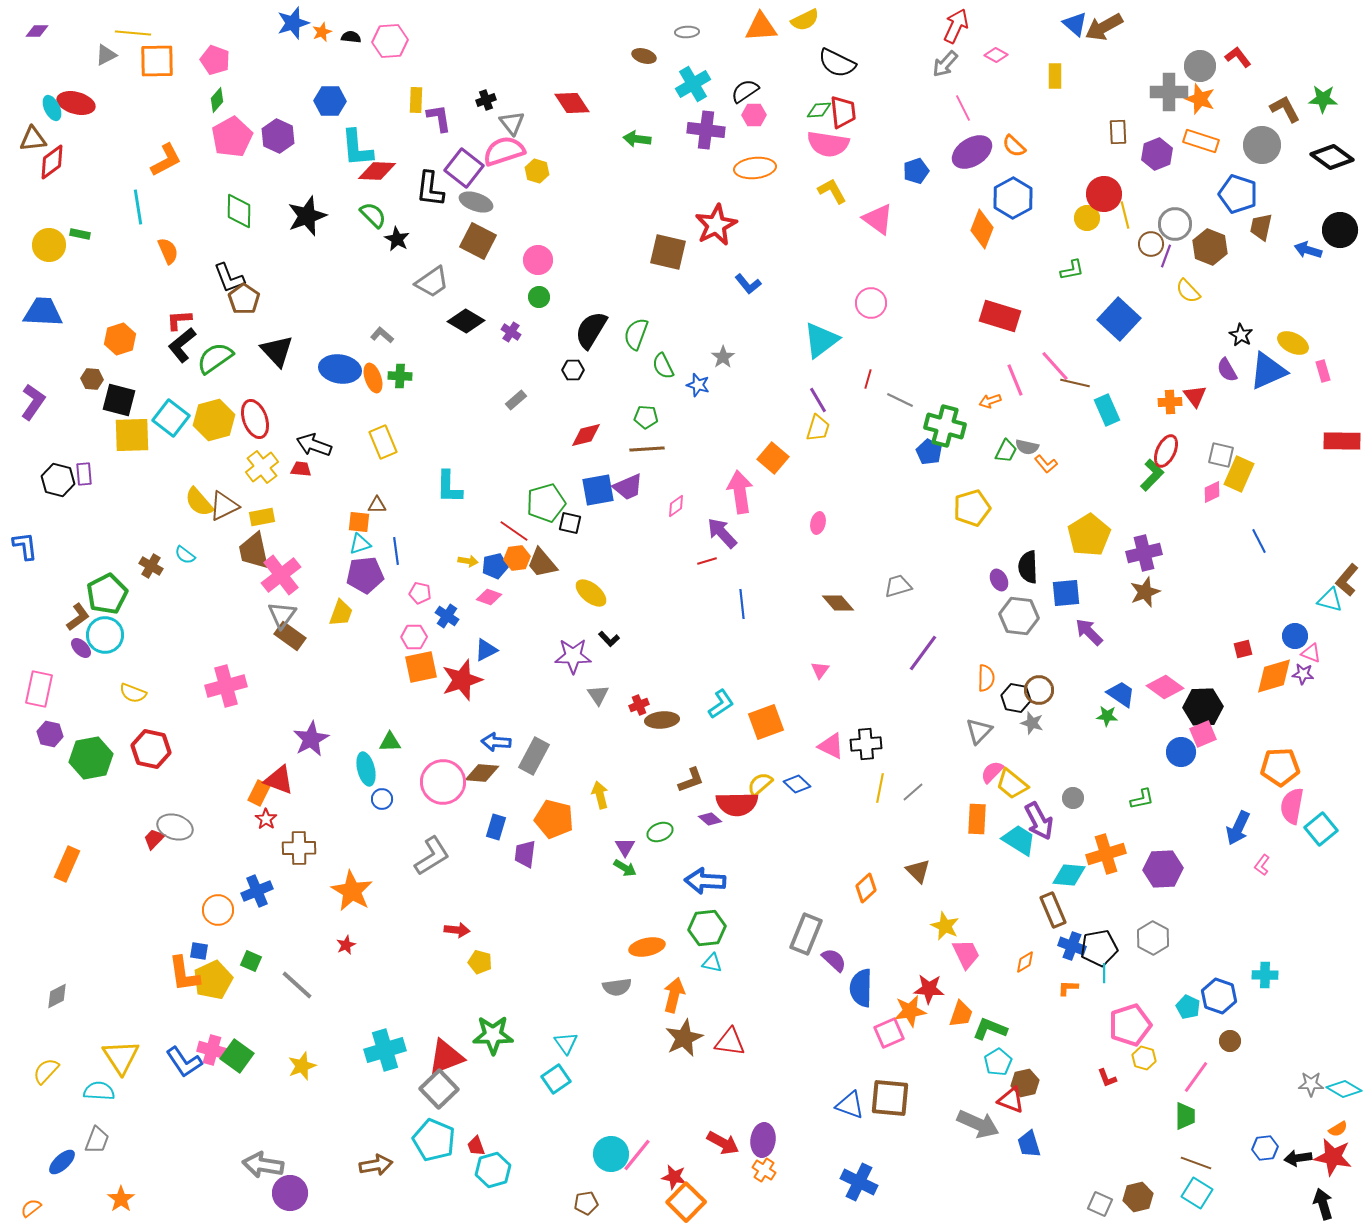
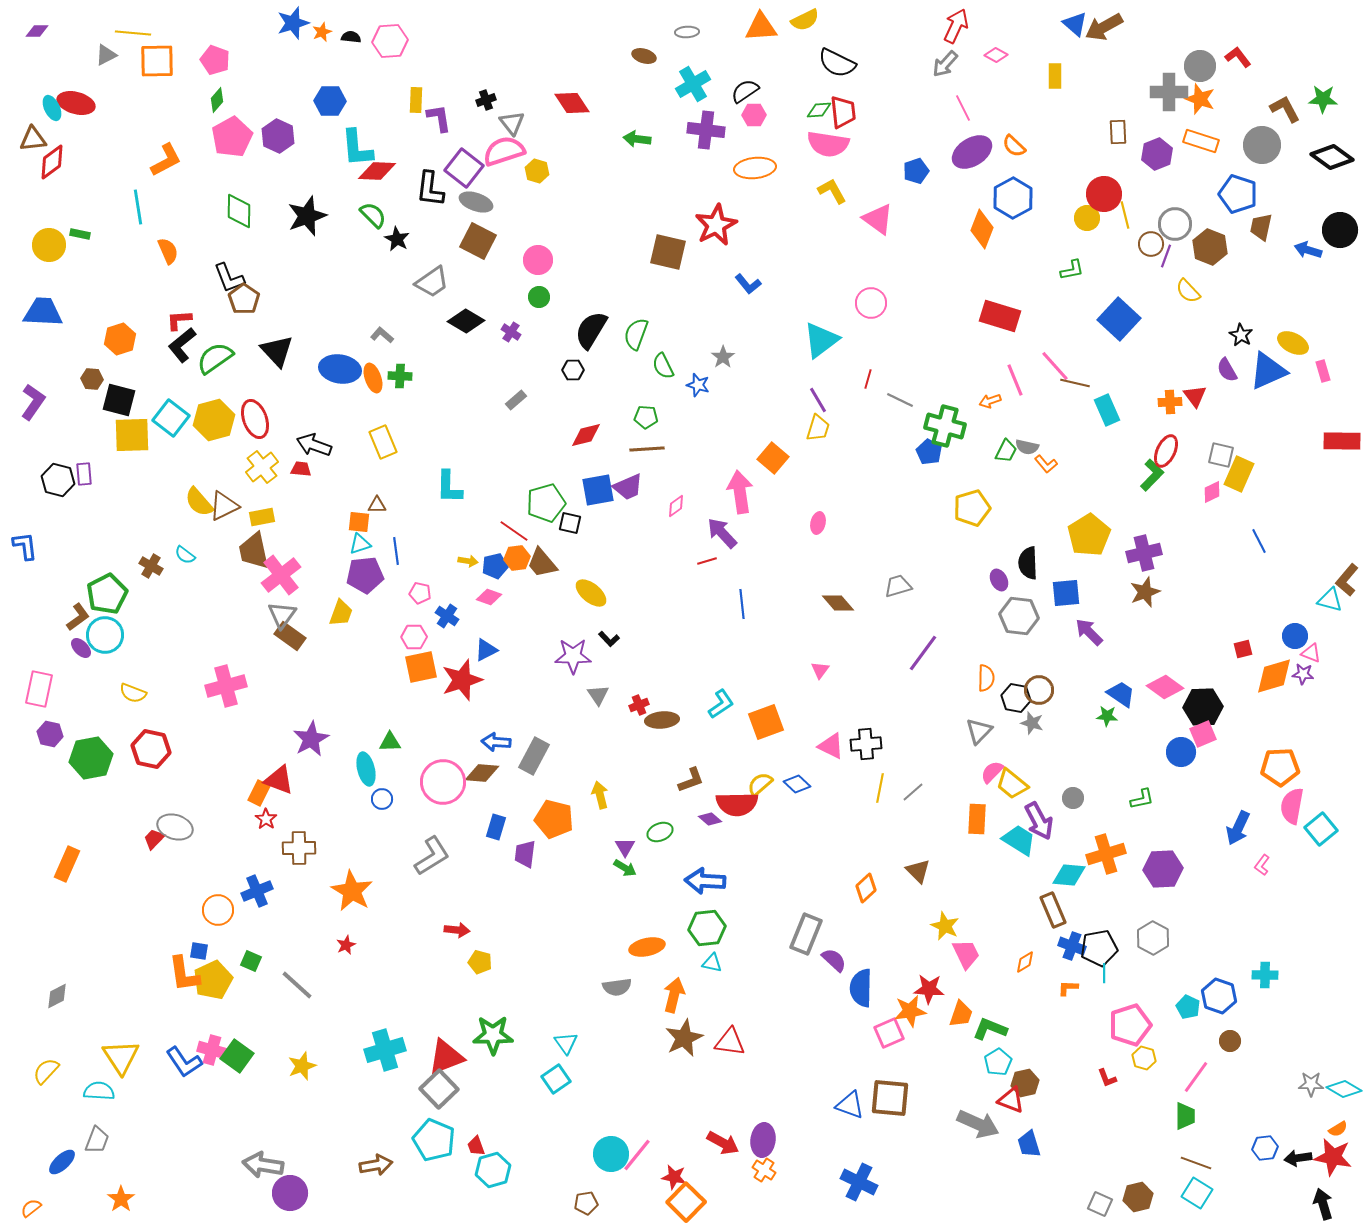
black semicircle at (1028, 567): moved 4 px up
